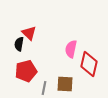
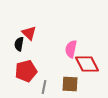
red diamond: moved 2 px left; rotated 40 degrees counterclockwise
brown square: moved 5 px right
gray line: moved 1 px up
